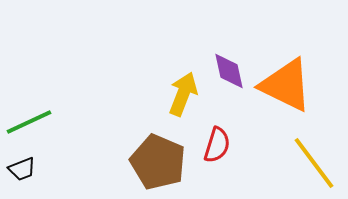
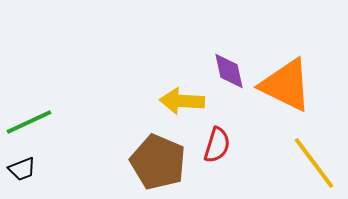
yellow arrow: moved 1 px left, 7 px down; rotated 108 degrees counterclockwise
